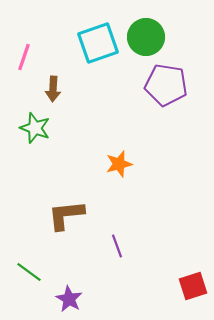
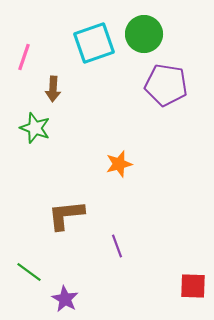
green circle: moved 2 px left, 3 px up
cyan square: moved 4 px left
red square: rotated 20 degrees clockwise
purple star: moved 4 px left
